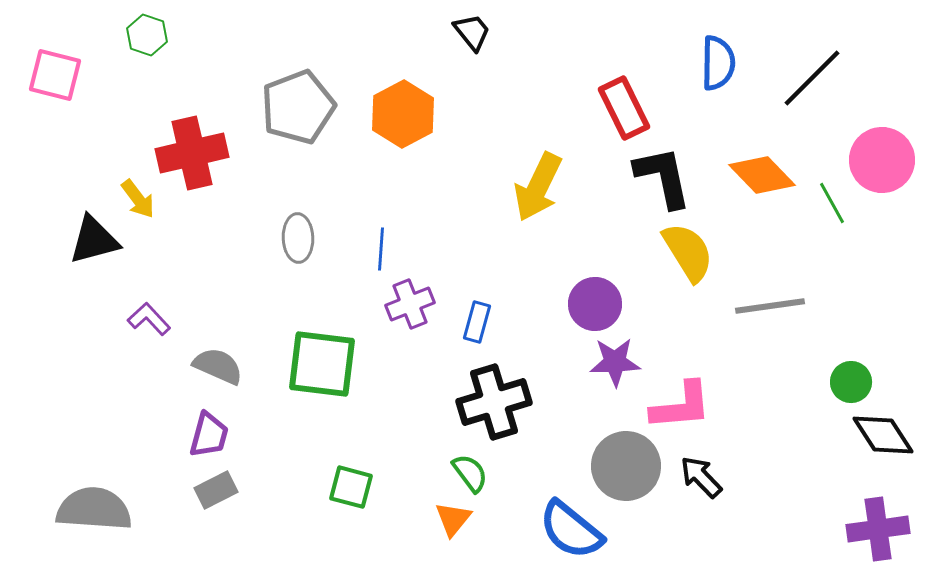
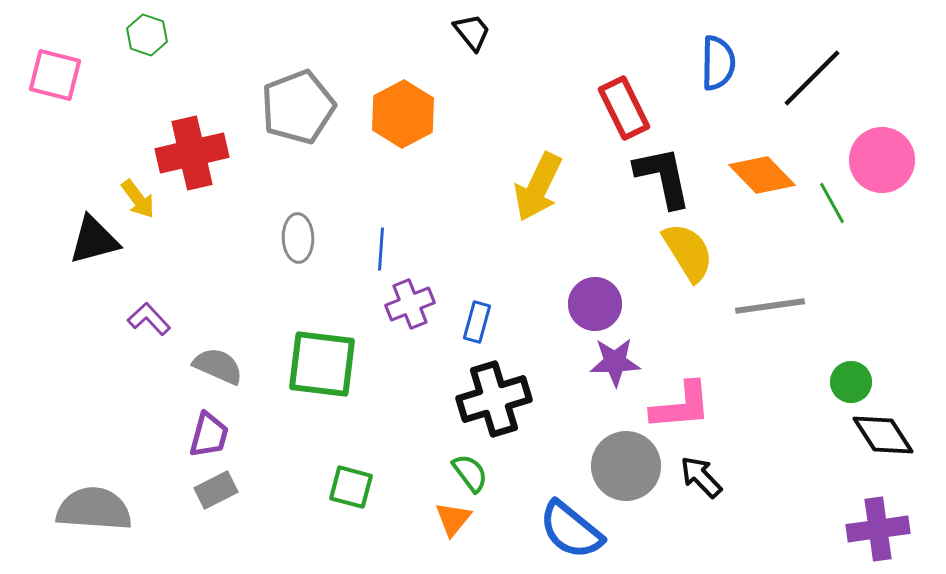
black cross at (494, 402): moved 3 px up
